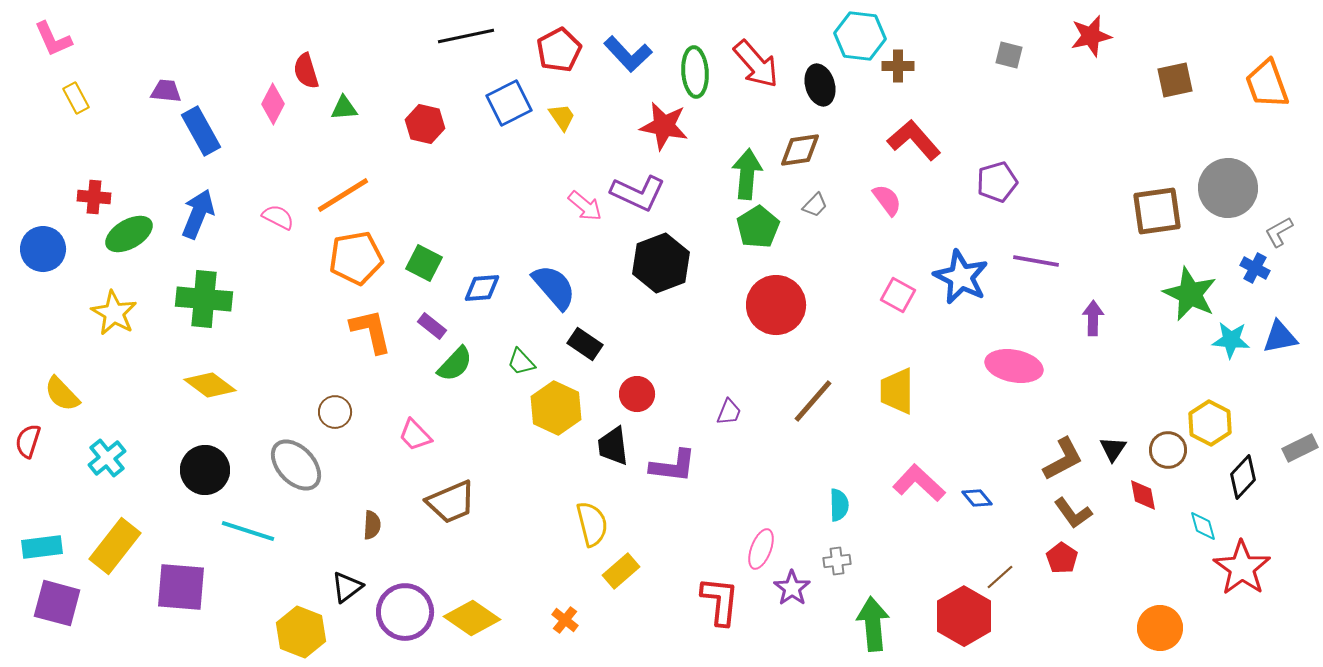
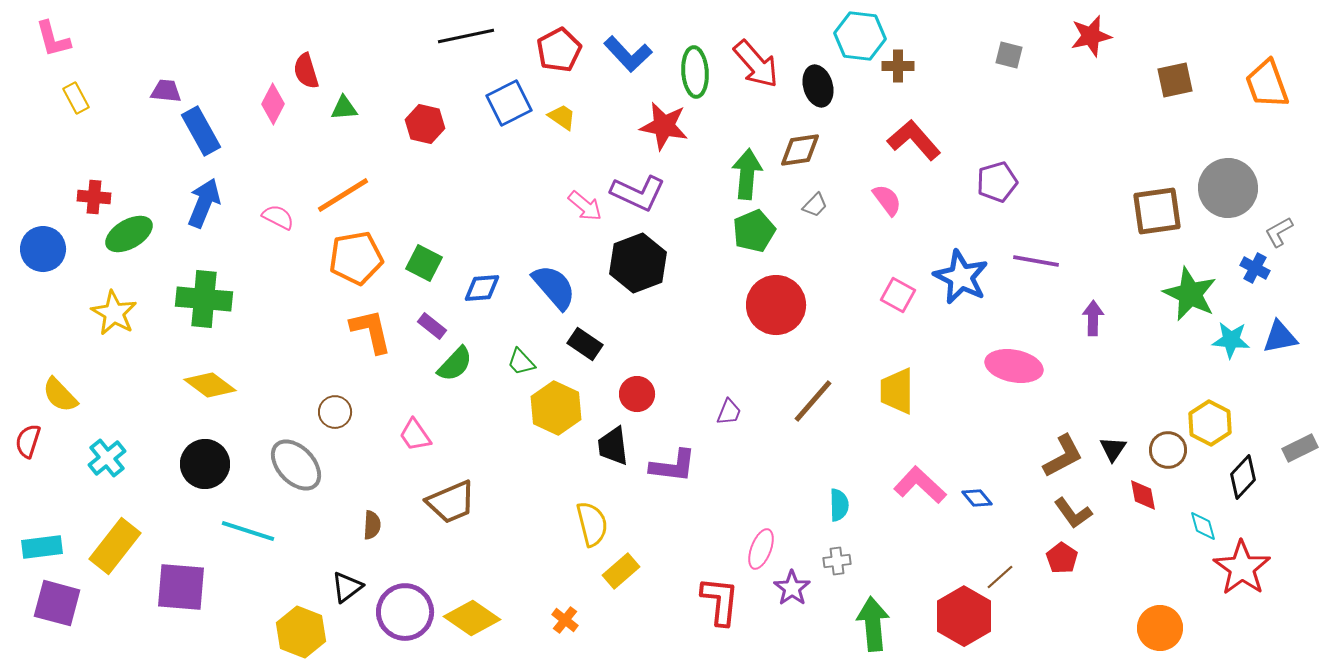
pink L-shape at (53, 39): rotated 9 degrees clockwise
black ellipse at (820, 85): moved 2 px left, 1 px down
yellow trapezoid at (562, 117): rotated 20 degrees counterclockwise
blue arrow at (198, 214): moved 6 px right, 11 px up
green pentagon at (758, 227): moved 4 px left, 4 px down; rotated 9 degrees clockwise
black hexagon at (661, 263): moved 23 px left
yellow semicircle at (62, 394): moved 2 px left, 1 px down
pink trapezoid at (415, 435): rotated 9 degrees clockwise
brown L-shape at (1063, 459): moved 3 px up
black circle at (205, 470): moved 6 px up
pink L-shape at (919, 483): moved 1 px right, 2 px down
